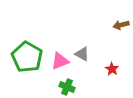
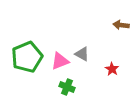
brown arrow: rotated 21 degrees clockwise
green pentagon: rotated 20 degrees clockwise
